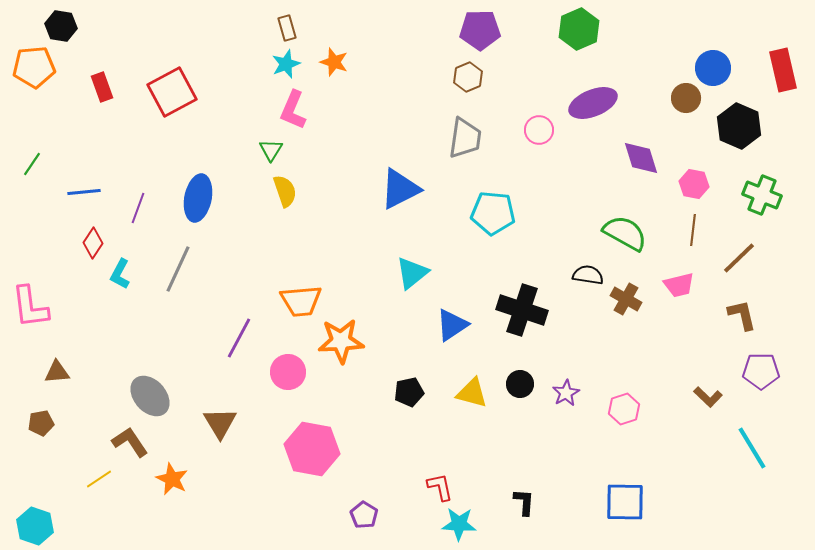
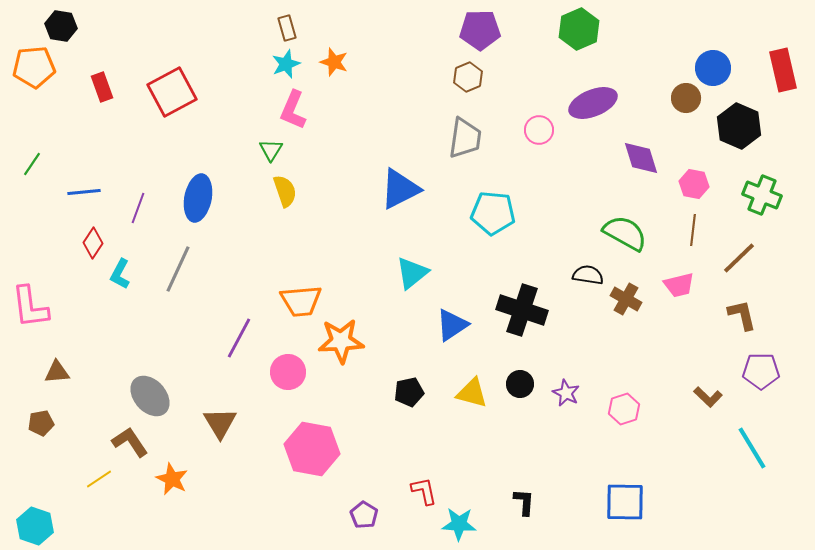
purple star at (566, 393): rotated 16 degrees counterclockwise
red L-shape at (440, 487): moved 16 px left, 4 px down
